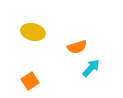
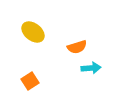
yellow ellipse: rotated 25 degrees clockwise
cyan arrow: rotated 42 degrees clockwise
